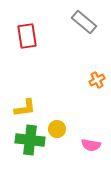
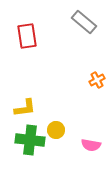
yellow circle: moved 1 px left, 1 px down
